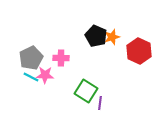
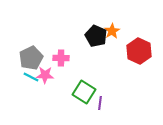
orange star: moved 6 px up; rotated 14 degrees counterclockwise
green square: moved 2 px left, 1 px down
